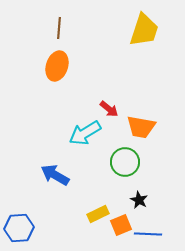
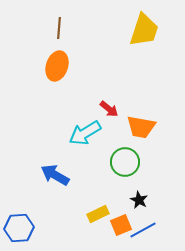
blue line: moved 5 px left, 4 px up; rotated 32 degrees counterclockwise
